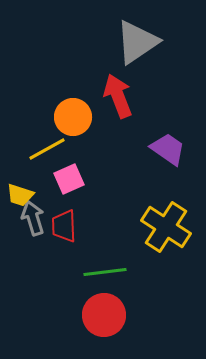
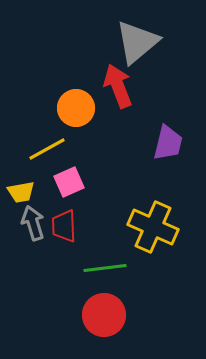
gray triangle: rotated 6 degrees counterclockwise
red arrow: moved 10 px up
orange circle: moved 3 px right, 9 px up
purple trapezoid: moved 6 px up; rotated 69 degrees clockwise
pink square: moved 3 px down
yellow trapezoid: moved 1 px right, 3 px up; rotated 28 degrees counterclockwise
gray arrow: moved 5 px down
yellow cross: moved 13 px left; rotated 9 degrees counterclockwise
green line: moved 4 px up
